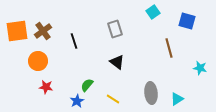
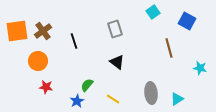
blue square: rotated 12 degrees clockwise
